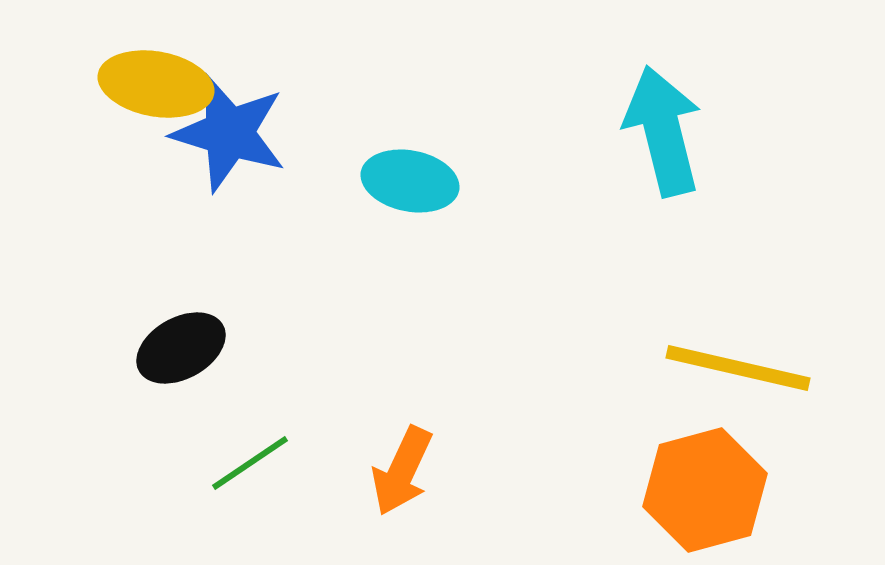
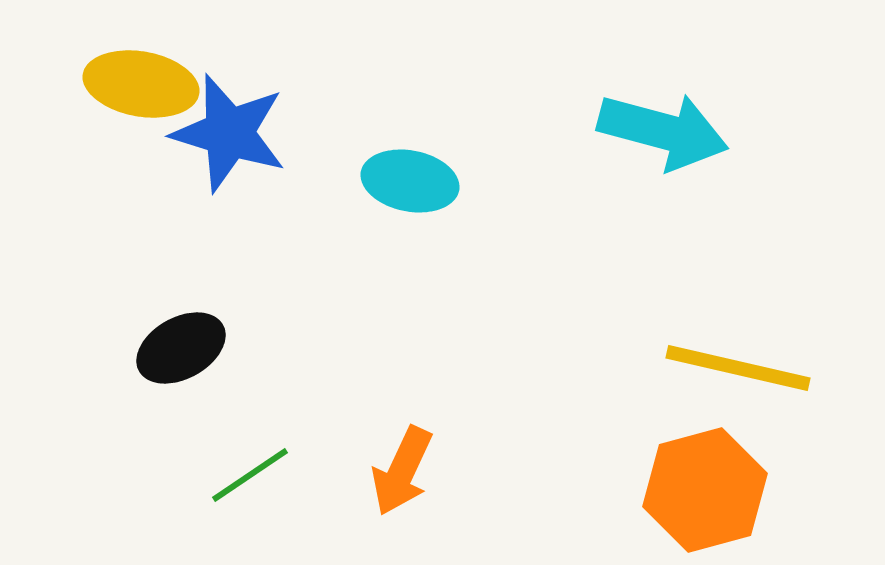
yellow ellipse: moved 15 px left
cyan arrow: rotated 119 degrees clockwise
green line: moved 12 px down
